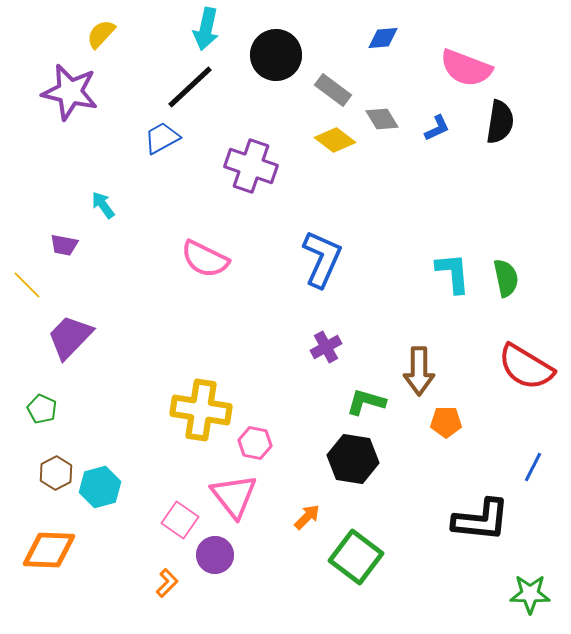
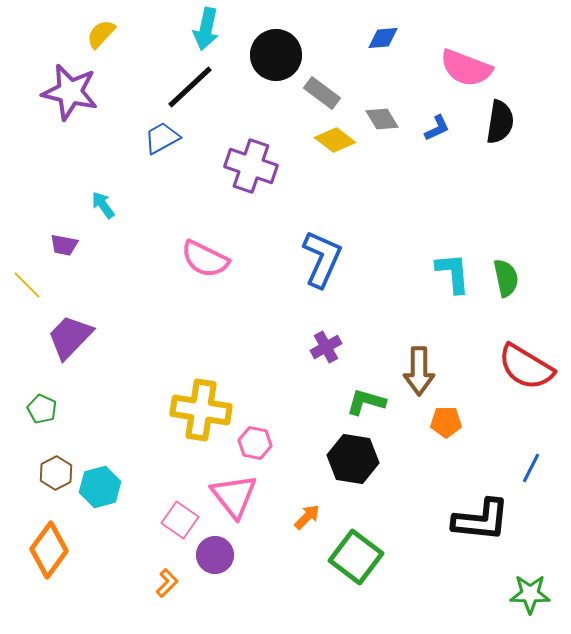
gray rectangle at (333, 90): moved 11 px left, 3 px down
blue line at (533, 467): moved 2 px left, 1 px down
orange diamond at (49, 550): rotated 56 degrees counterclockwise
